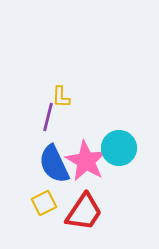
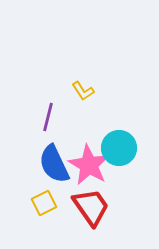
yellow L-shape: moved 22 px right, 6 px up; rotated 35 degrees counterclockwise
pink star: moved 3 px right, 4 px down
red trapezoid: moved 7 px right, 5 px up; rotated 69 degrees counterclockwise
